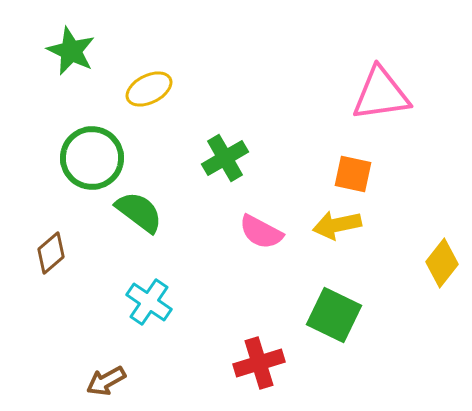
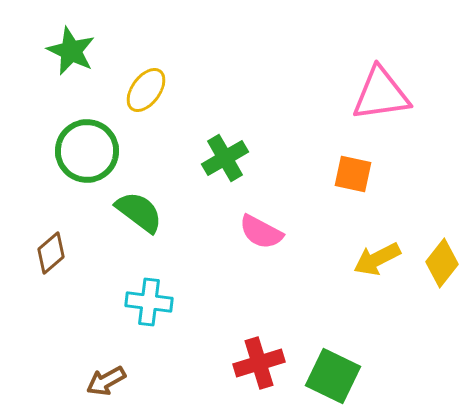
yellow ellipse: moved 3 px left, 1 px down; rotated 27 degrees counterclockwise
green circle: moved 5 px left, 7 px up
yellow arrow: moved 40 px right, 34 px down; rotated 15 degrees counterclockwise
cyan cross: rotated 27 degrees counterclockwise
green square: moved 1 px left, 61 px down
